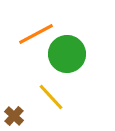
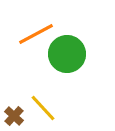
yellow line: moved 8 px left, 11 px down
